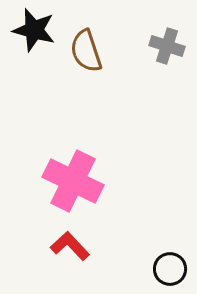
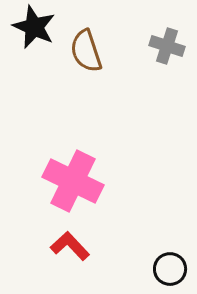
black star: moved 3 px up; rotated 9 degrees clockwise
